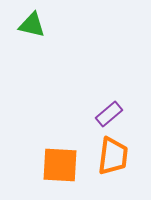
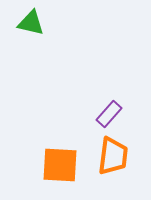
green triangle: moved 1 px left, 2 px up
purple rectangle: rotated 8 degrees counterclockwise
